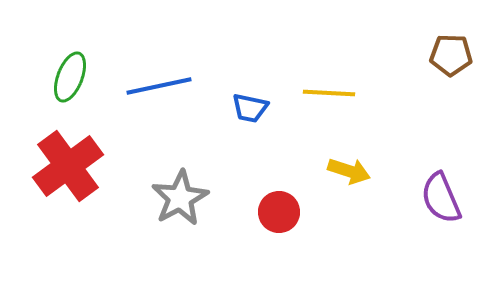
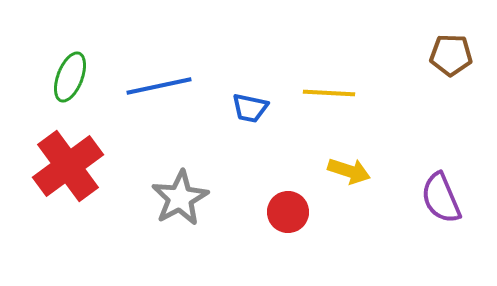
red circle: moved 9 px right
